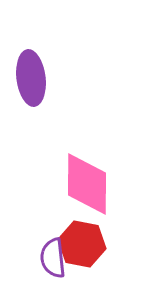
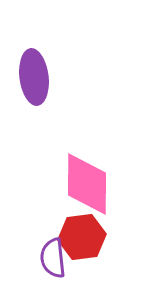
purple ellipse: moved 3 px right, 1 px up
red hexagon: moved 7 px up; rotated 18 degrees counterclockwise
